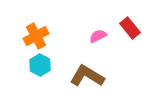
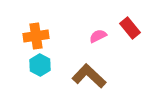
orange cross: rotated 20 degrees clockwise
brown L-shape: moved 2 px right; rotated 12 degrees clockwise
